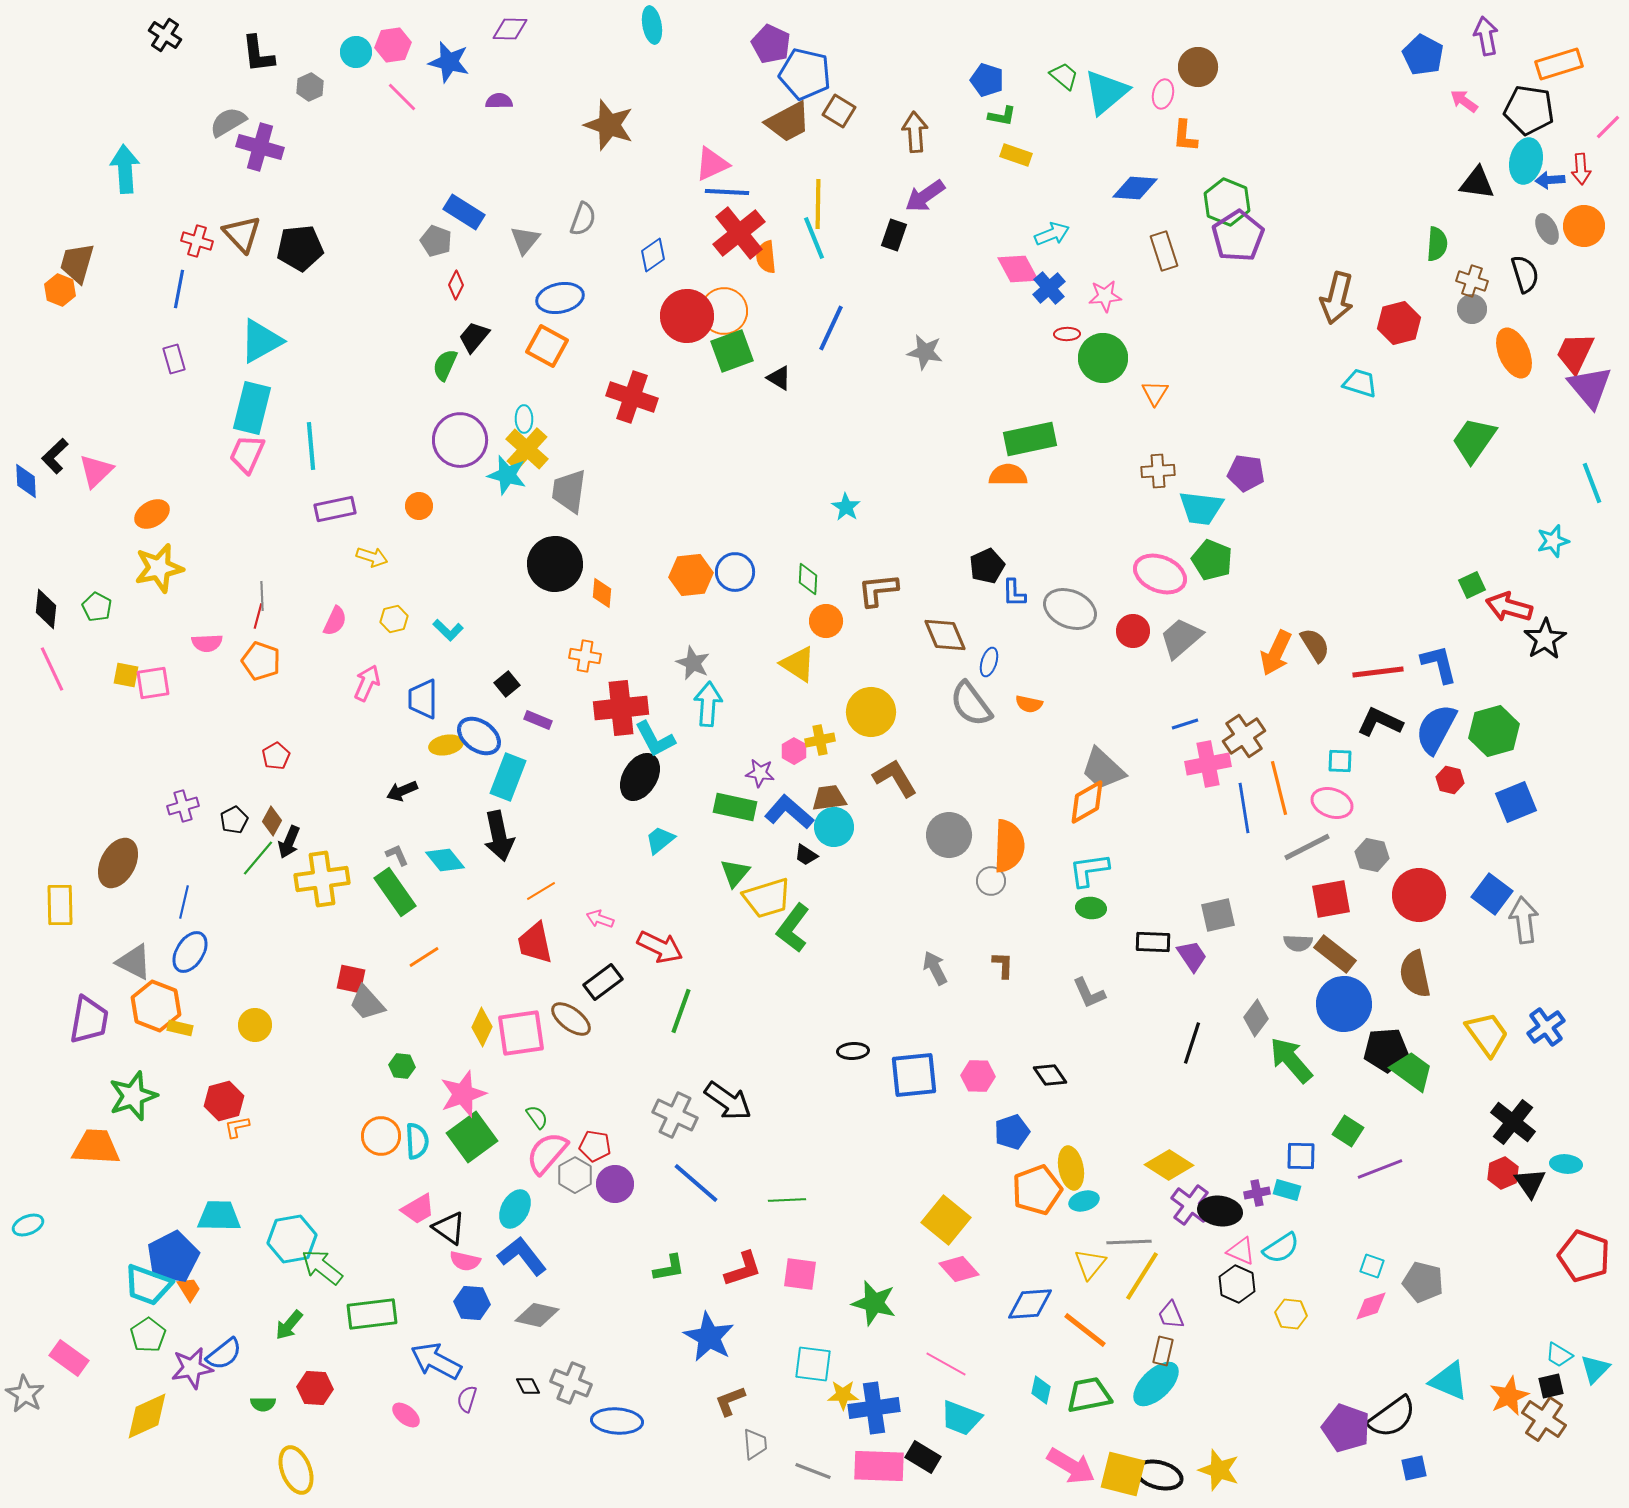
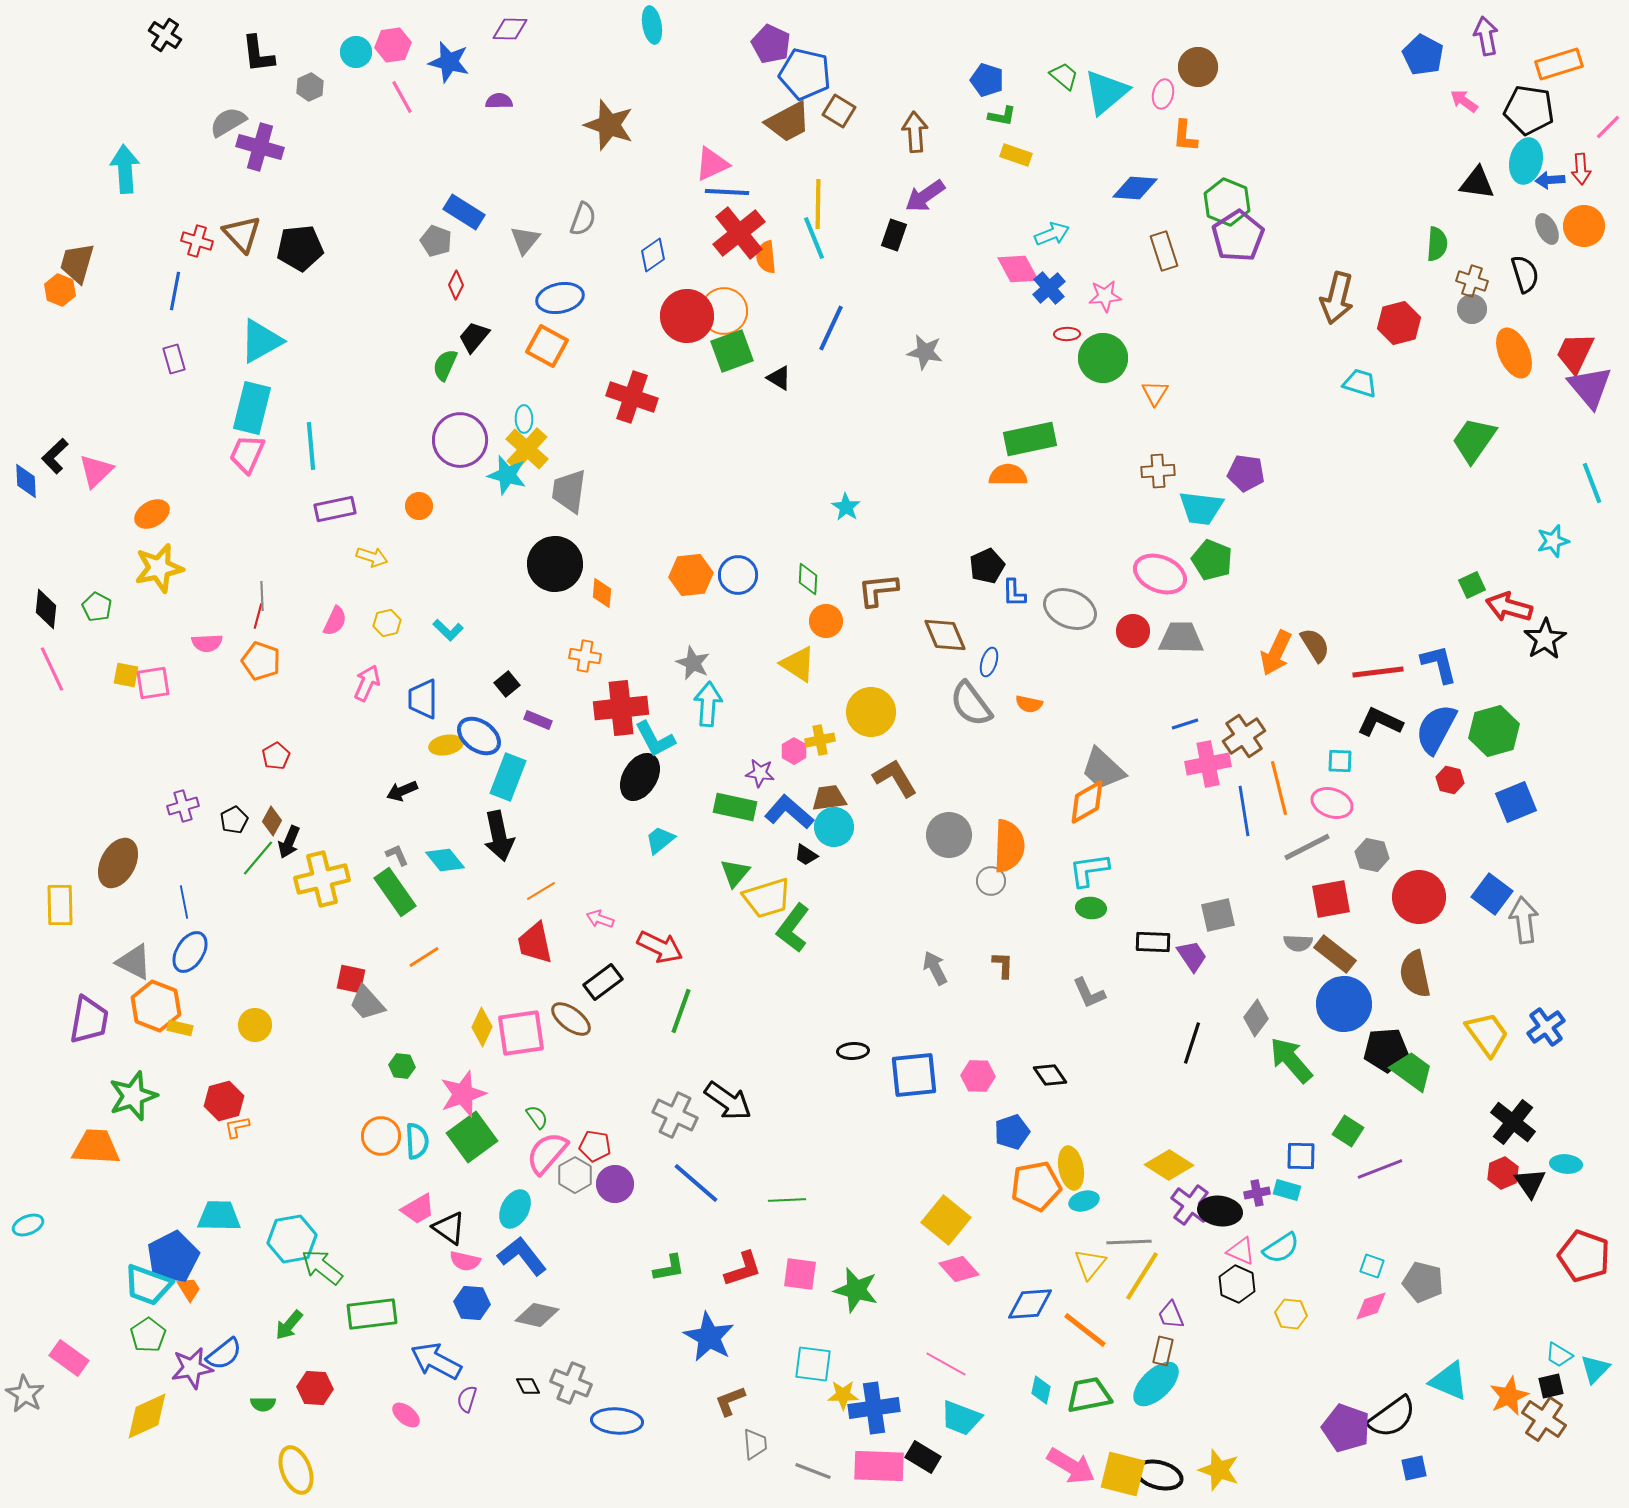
pink line at (402, 97): rotated 16 degrees clockwise
blue line at (179, 289): moved 4 px left, 2 px down
blue circle at (735, 572): moved 3 px right, 3 px down
yellow hexagon at (394, 619): moved 7 px left, 4 px down
gray trapezoid at (1181, 638): rotated 42 degrees clockwise
blue line at (1244, 808): moved 3 px down
yellow cross at (322, 879): rotated 6 degrees counterclockwise
red circle at (1419, 895): moved 2 px down
blue line at (184, 902): rotated 24 degrees counterclockwise
orange pentagon at (1037, 1190): moved 1 px left, 4 px up; rotated 9 degrees clockwise
green star at (874, 1303): moved 18 px left, 13 px up
